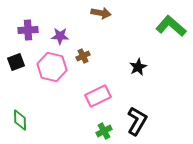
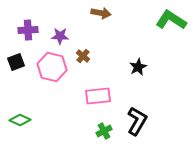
green L-shape: moved 6 px up; rotated 8 degrees counterclockwise
brown cross: rotated 24 degrees counterclockwise
pink rectangle: rotated 20 degrees clockwise
green diamond: rotated 65 degrees counterclockwise
